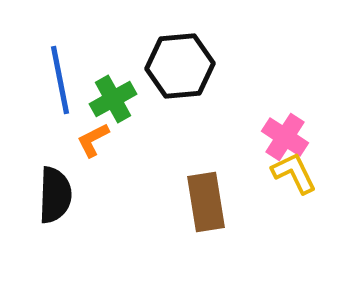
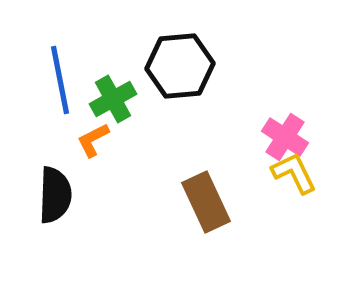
brown rectangle: rotated 16 degrees counterclockwise
